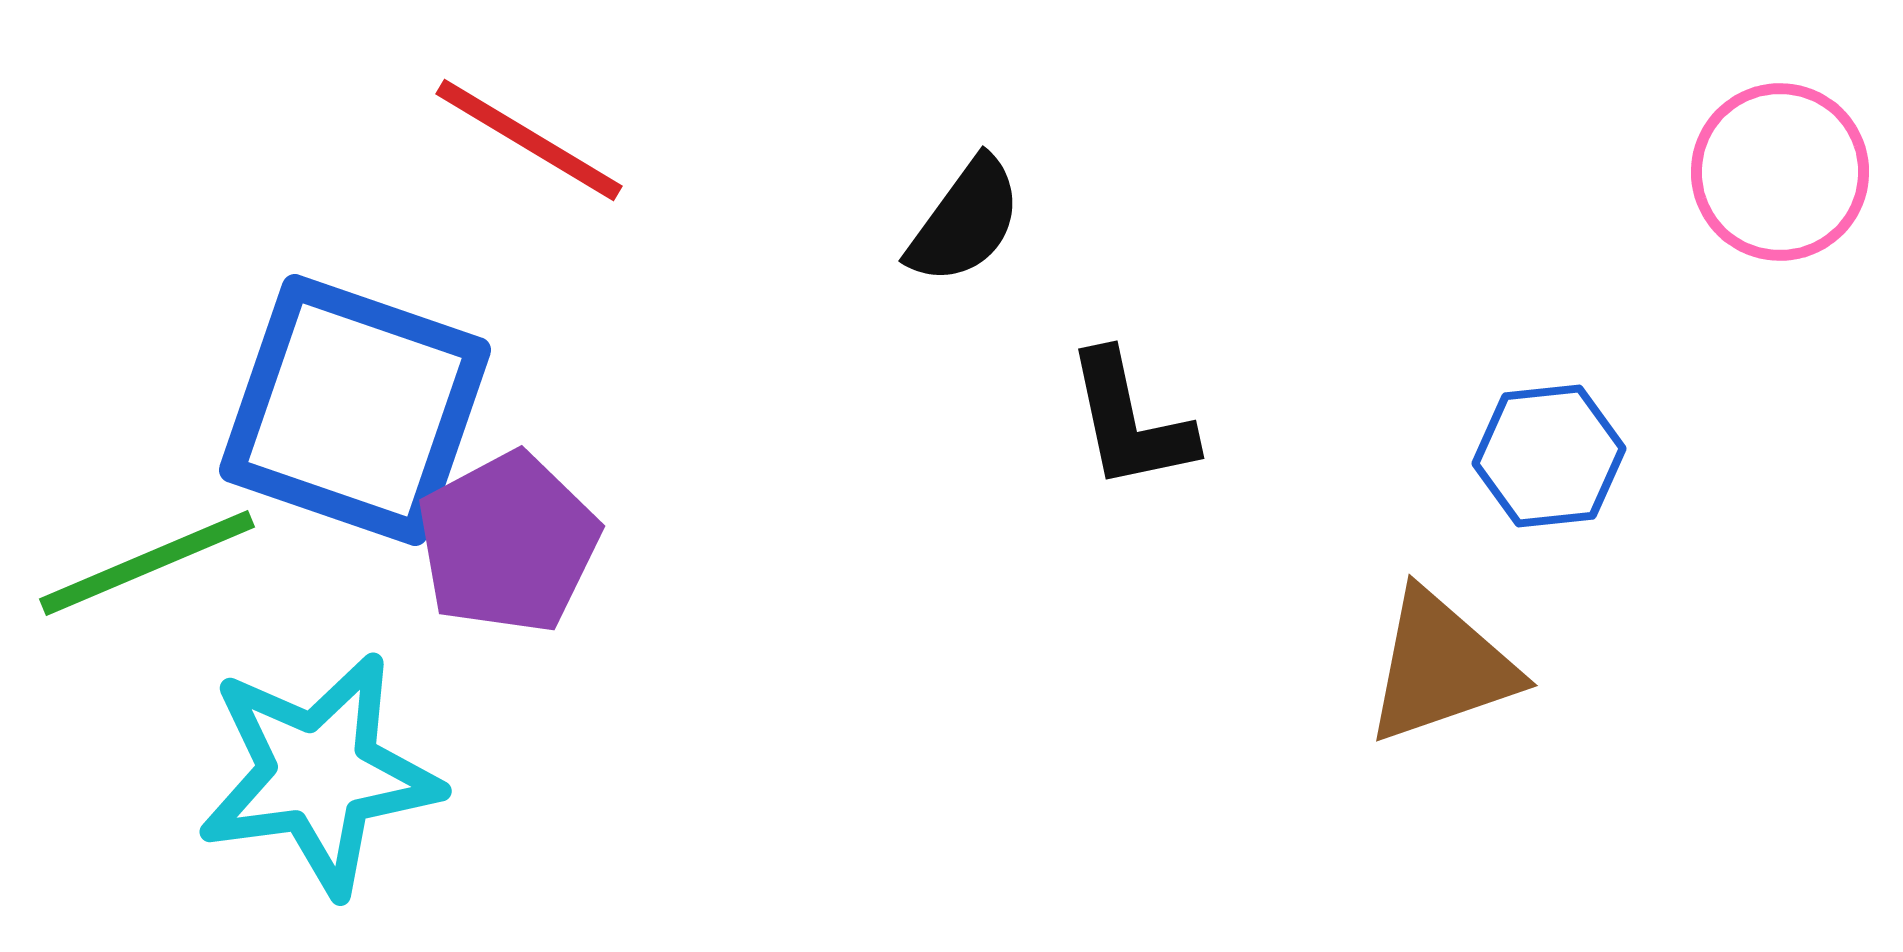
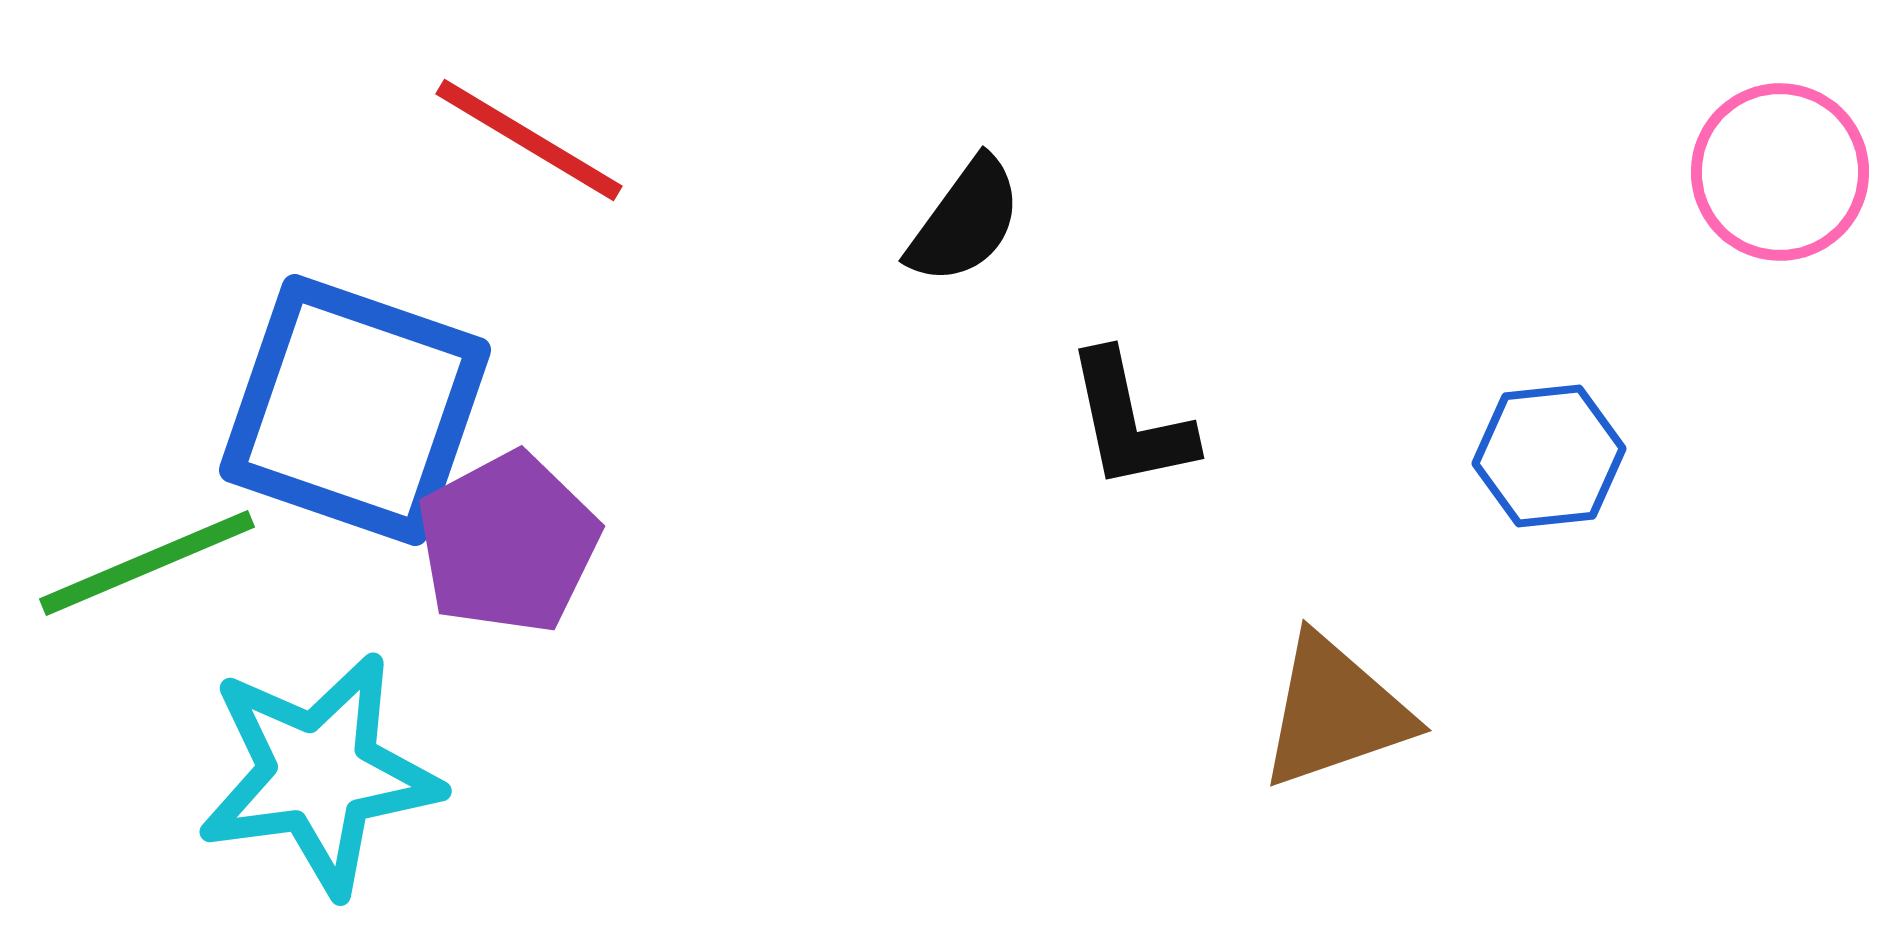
brown triangle: moved 106 px left, 45 px down
